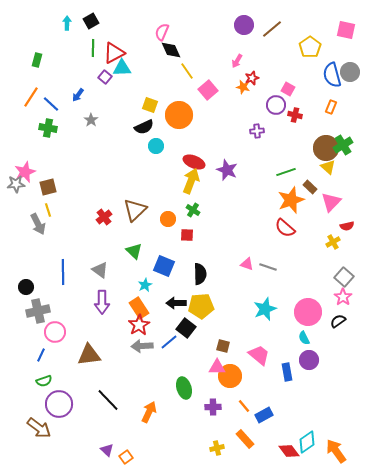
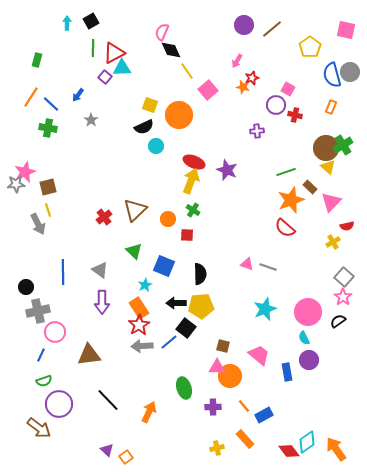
orange arrow at (336, 451): moved 2 px up
